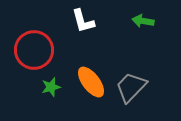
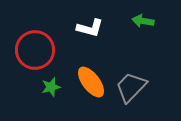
white L-shape: moved 7 px right, 7 px down; rotated 60 degrees counterclockwise
red circle: moved 1 px right
